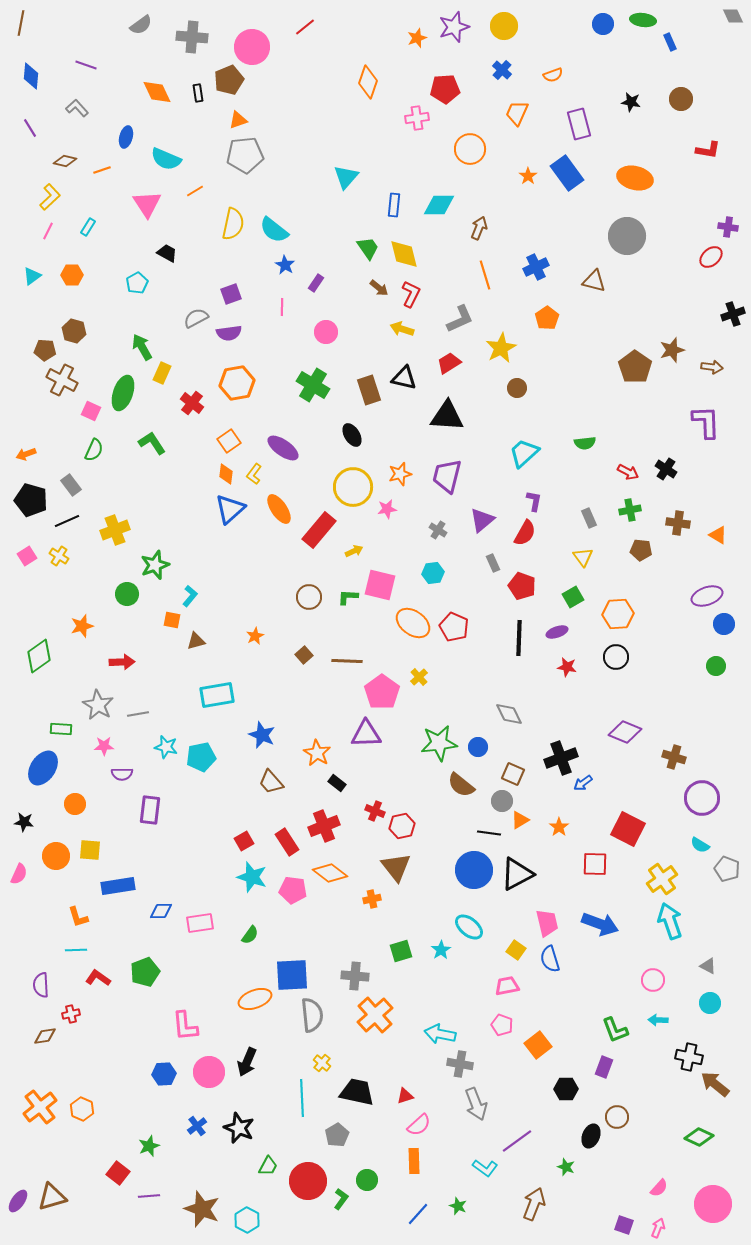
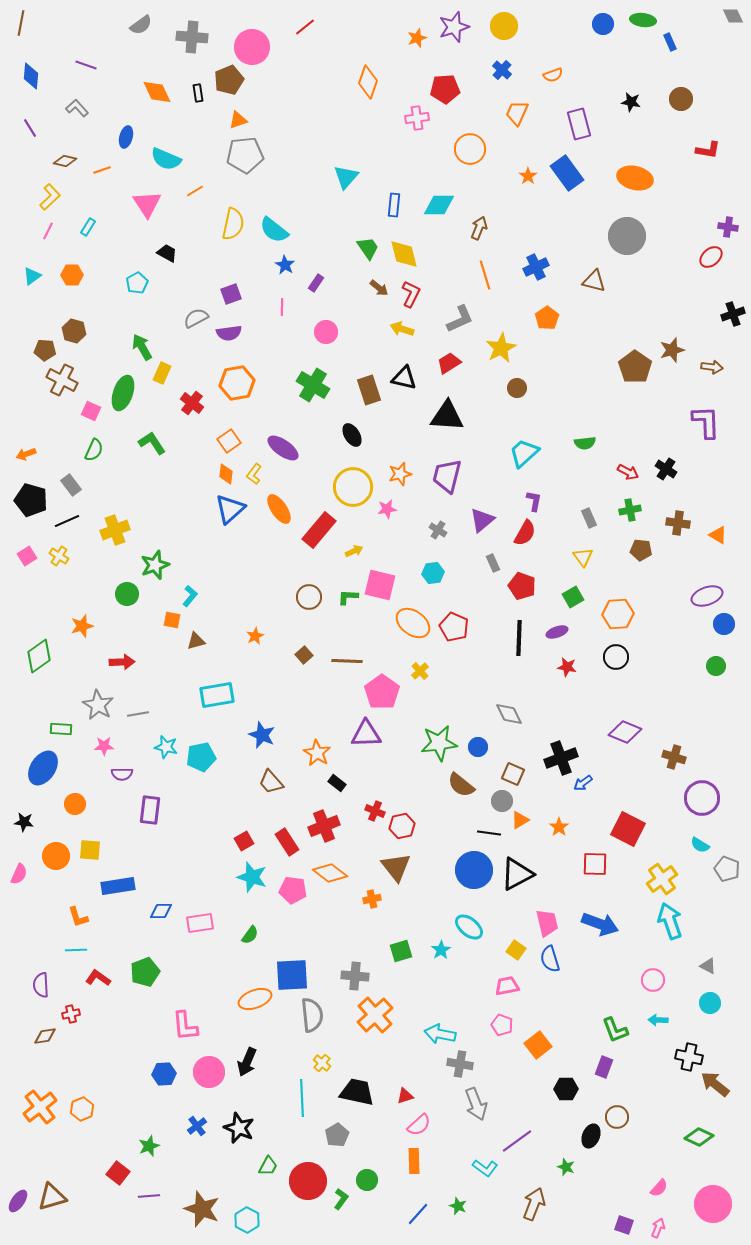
yellow cross at (419, 677): moved 1 px right, 6 px up
orange hexagon at (82, 1109): rotated 15 degrees clockwise
